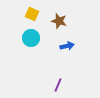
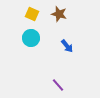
brown star: moved 7 px up
blue arrow: rotated 64 degrees clockwise
purple line: rotated 64 degrees counterclockwise
